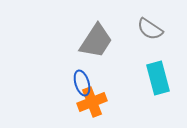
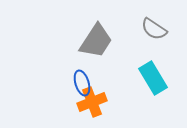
gray semicircle: moved 4 px right
cyan rectangle: moved 5 px left; rotated 16 degrees counterclockwise
